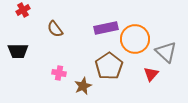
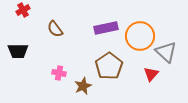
orange circle: moved 5 px right, 3 px up
